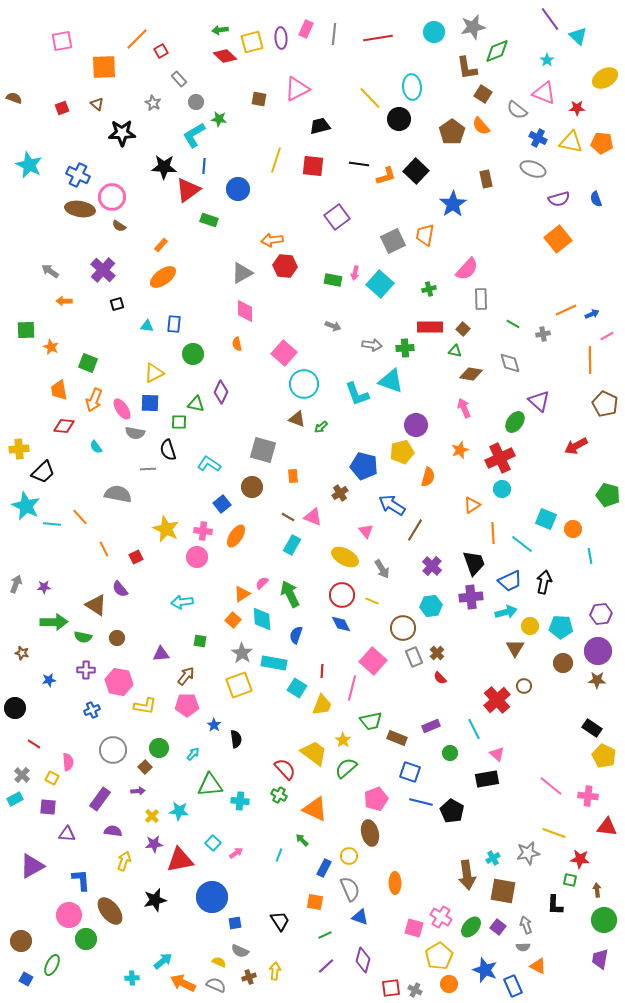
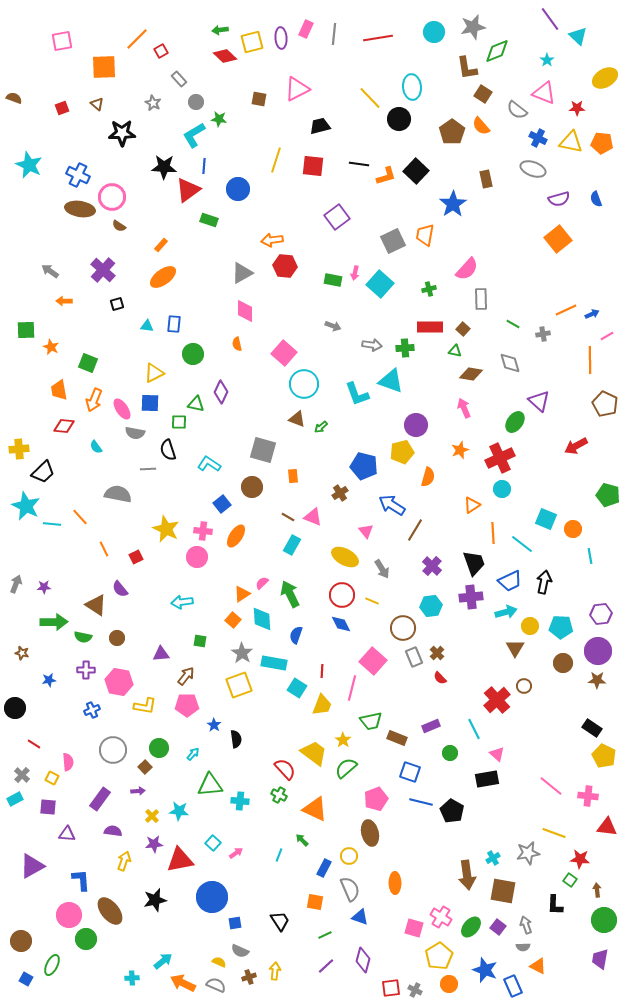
green square at (570, 880): rotated 24 degrees clockwise
